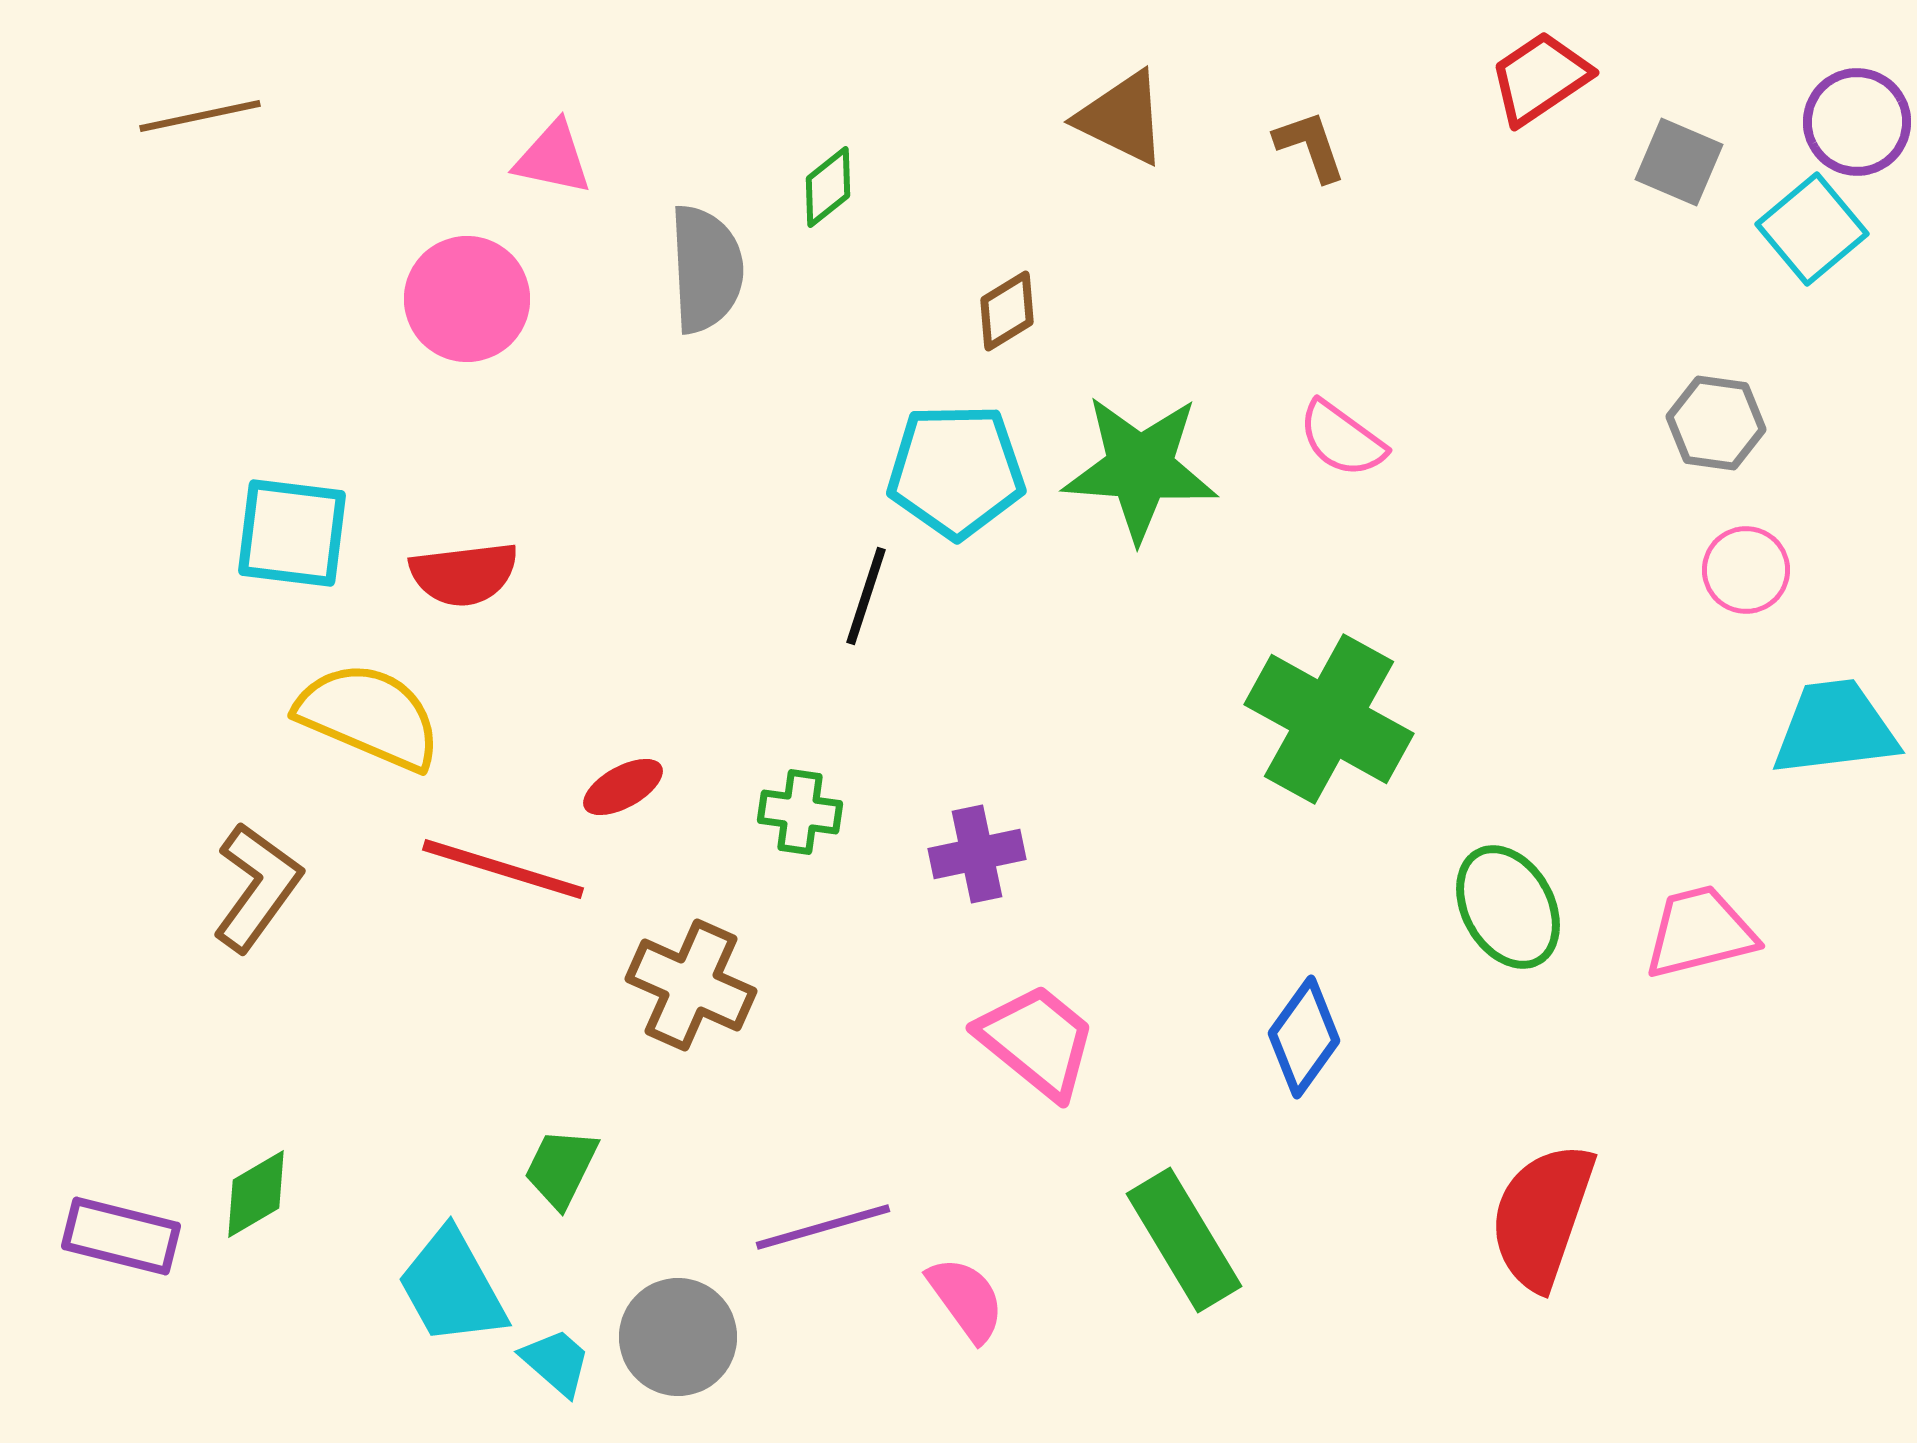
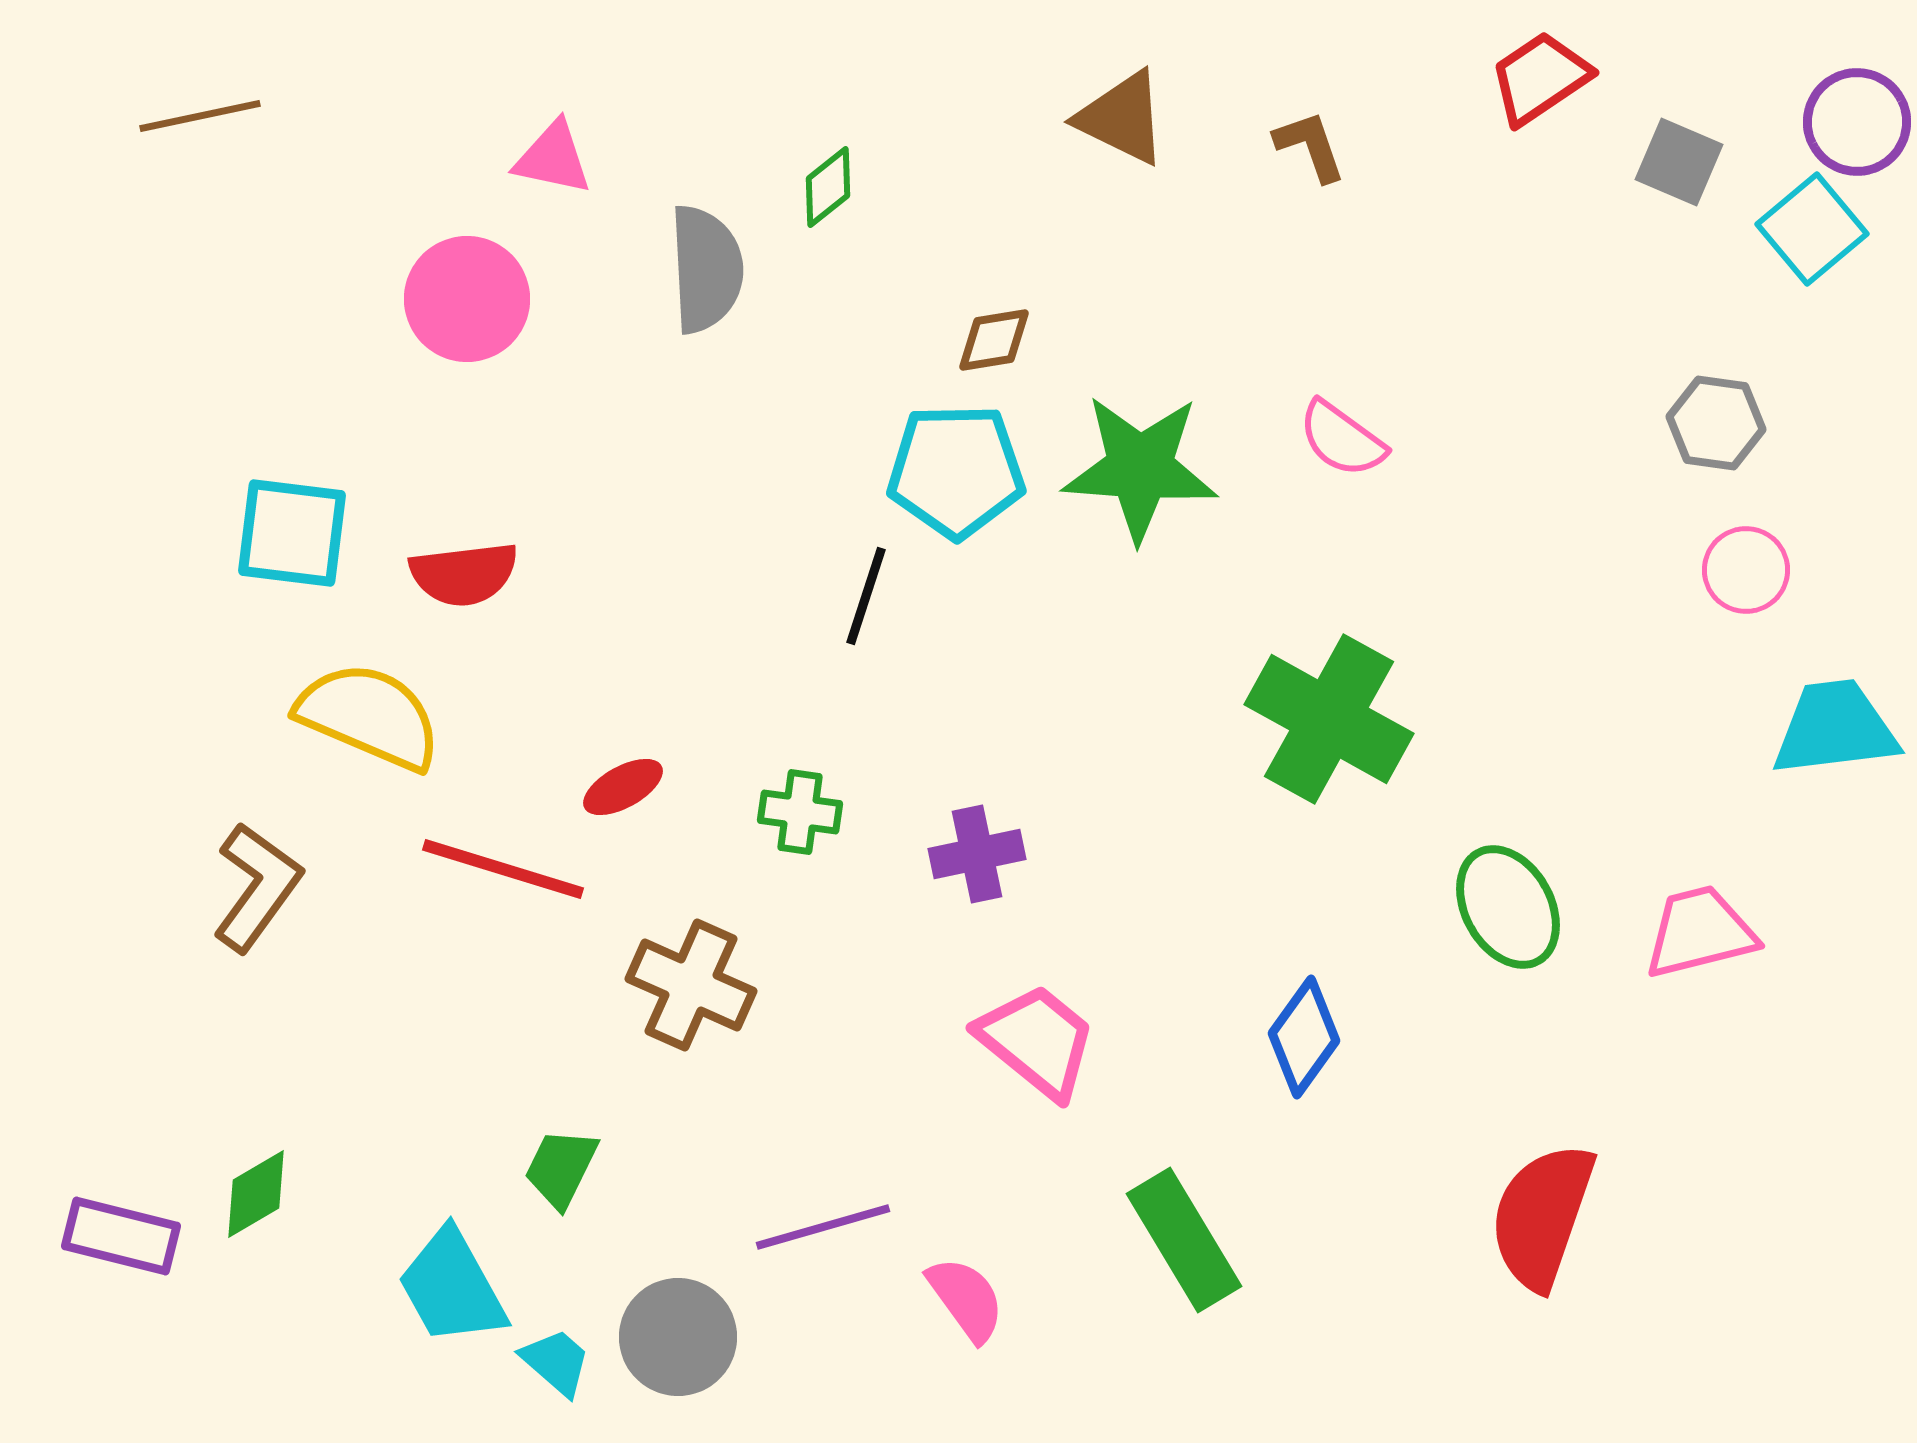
brown diamond at (1007, 311): moved 13 px left, 29 px down; rotated 22 degrees clockwise
